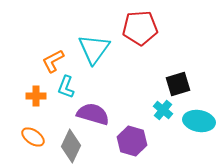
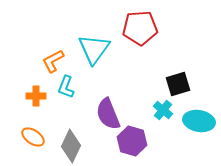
purple semicircle: moved 15 px right; rotated 128 degrees counterclockwise
